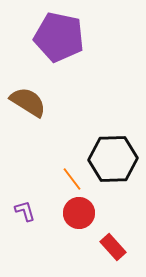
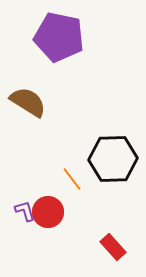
red circle: moved 31 px left, 1 px up
